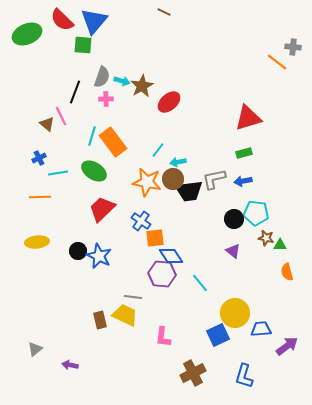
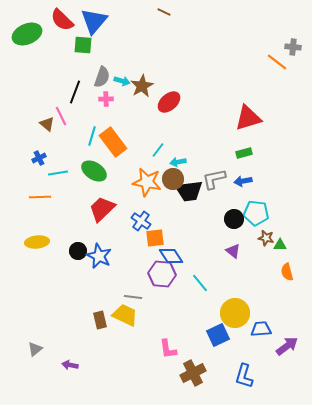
pink L-shape at (163, 337): moved 5 px right, 12 px down; rotated 15 degrees counterclockwise
